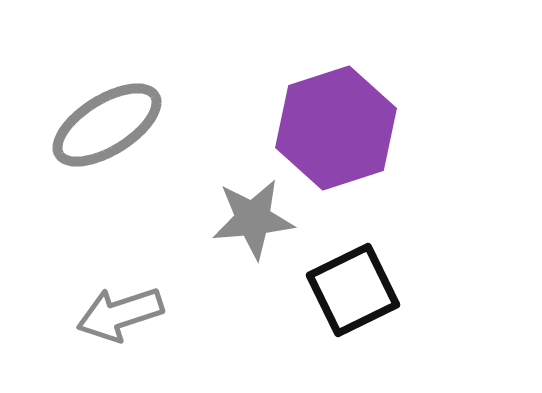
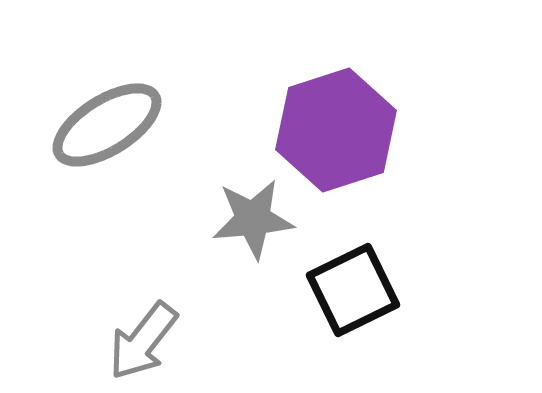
purple hexagon: moved 2 px down
gray arrow: moved 23 px right, 27 px down; rotated 34 degrees counterclockwise
